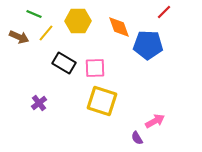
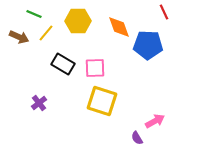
red line: rotated 70 degrees counterclockwise
black rectangle: moved 1 px left, 1 px down
